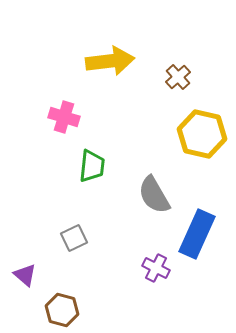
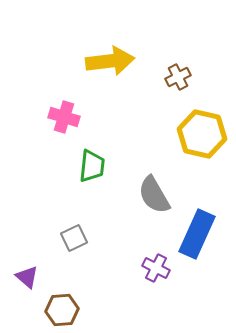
brown cross: rotated 15 degrees clockwise
purple triangle: moved 2 px right, 2 px down
brown hexagon: rotated 20 degrees counterclockwise
